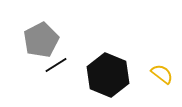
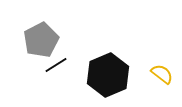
black hexagon: rotated 15 degrees clockwise
